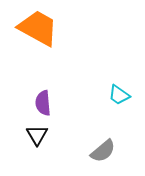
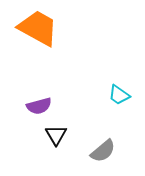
purple semicircle: moved 4 px left, 3 px down; rotated 100 degrees counterclockwise
black triangle: moved 19 px right
